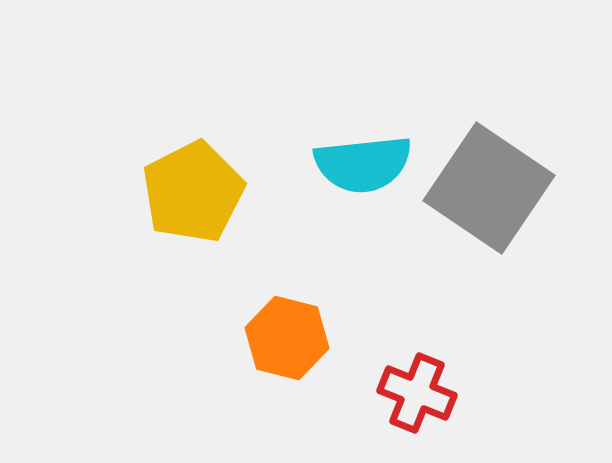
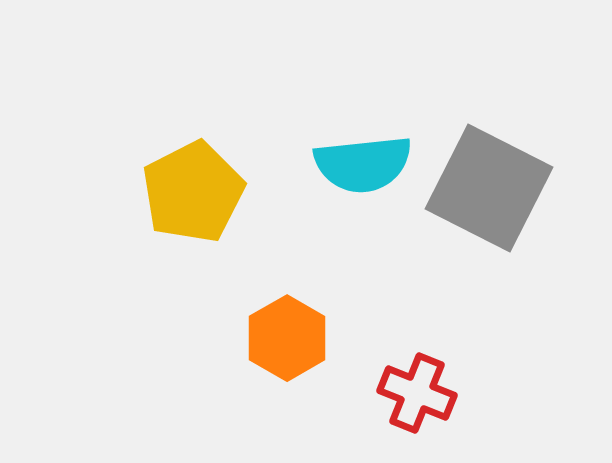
gray square: rotated 7 degrees counterclockwise
orange hexagon: rotated 16 degrees clockwise
